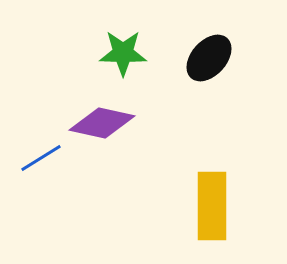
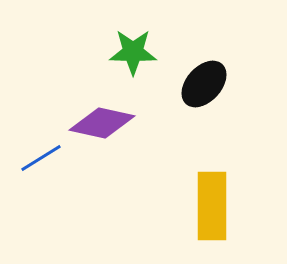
green star: moved 10 px right, 1 px up
black ellipse: moved 5 px left, 26 px down
